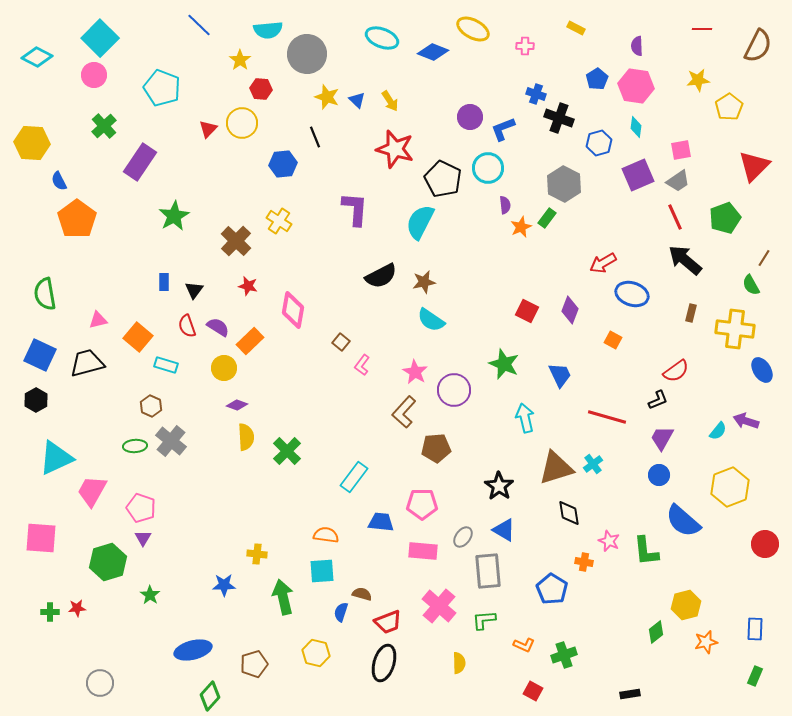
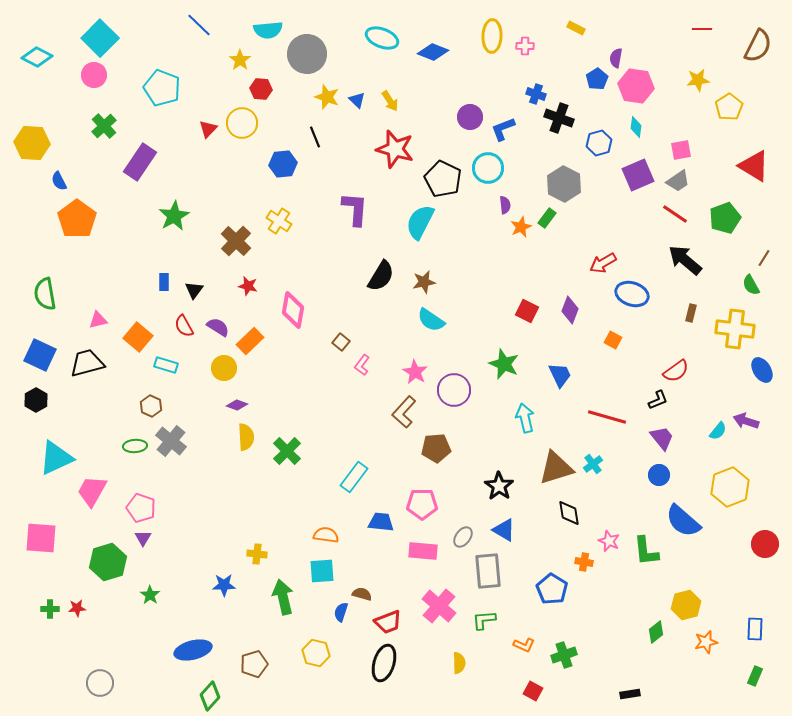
yellow ellipse at (473, 29): moved 19 px right, 7 px down; rotated 64 degrees clockwise
purple semicircle at (637, 46): moved 21 px left, 12 px down; rotated 12 degrees clockwise
red triangle at (754, 166): rotated 44 degrees counterclockwise
red line at (675, 217): moved 3 px up; rotated 32 degrees counterclockwise
black semicircle at (381, 276): rotated 32 degrees counterclockwise
red semicircle at (187, 326): moved 3 px left; rotated 10 degrees counterclockwise
purple trapezoid at (662, 438): rotated 112 degrees clockwise
green cross at (50, 612): moved 3 px up
